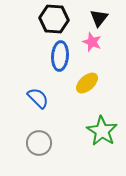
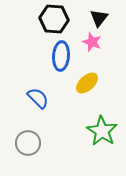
blue ellipse: moved 1 px right
gray circle: moved 11 px left
